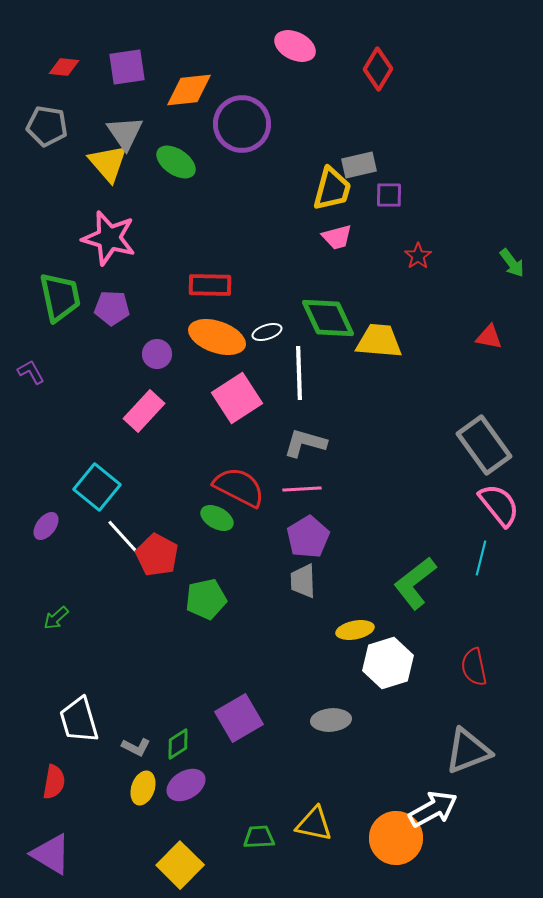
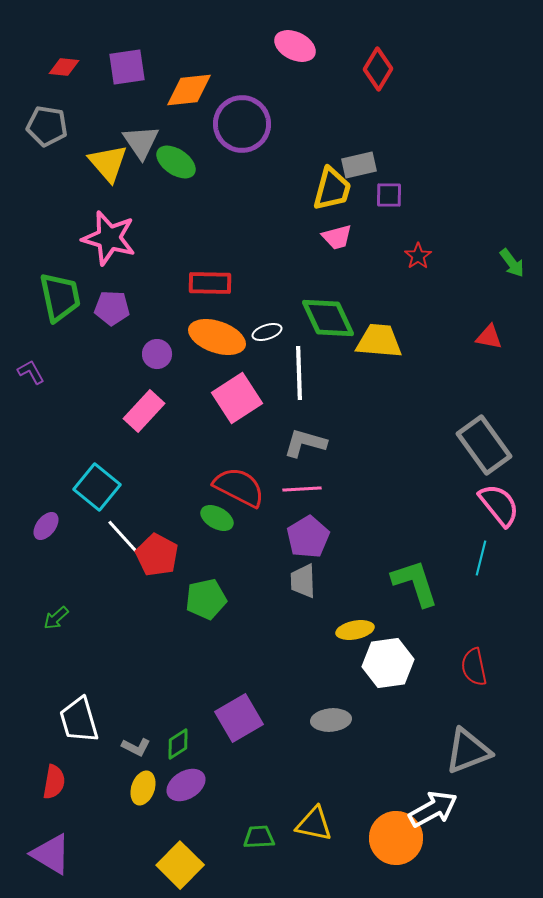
gray triangle at (125, 133): moved 16 px right, 9 px down
red rectangle at (210, 285): moved 2 px up
green L-shape at (415, 583): rotated 110 degrees clockwise
white hexagon at (388, 663): rotated 9 degrees clockwise
